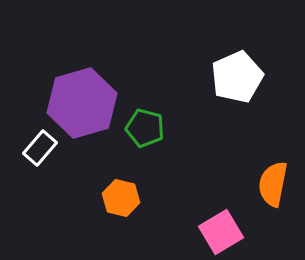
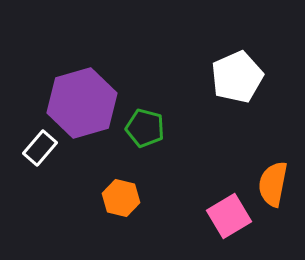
pink square: moved 8 px right, 16 px up
